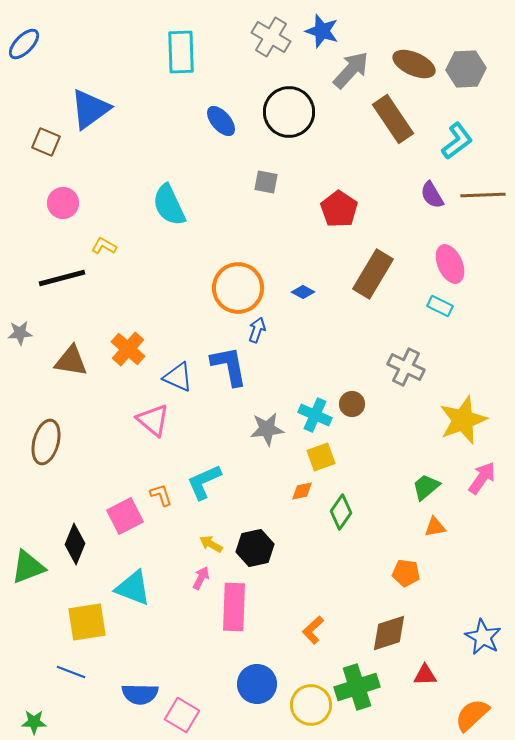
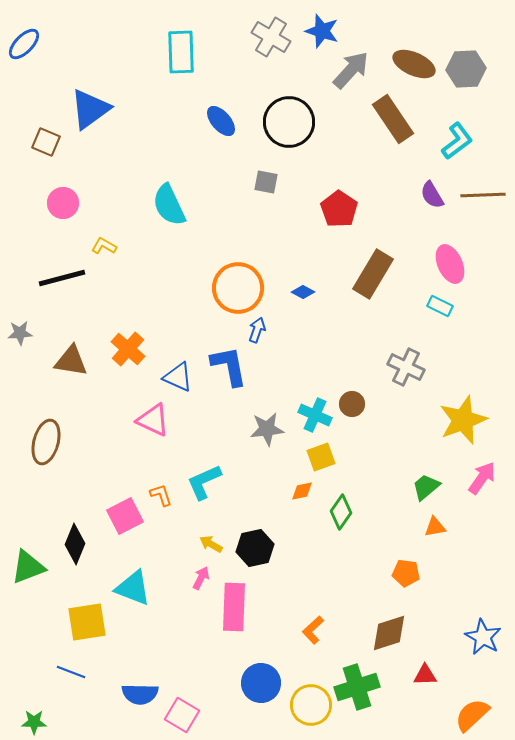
black circle at (289, 112): moved 10 px down
pink triangle at (153, 420): rotated 15 degrees counterclockwise
blue circle at (257, 684): moved 4 px right, 1 px up
